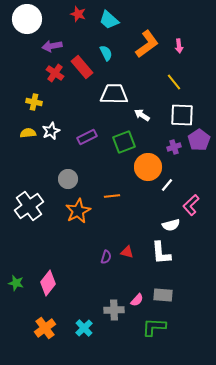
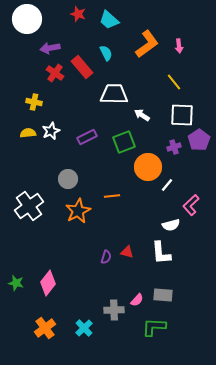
purple arrow: moved 2 px left, 2 px down
